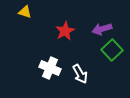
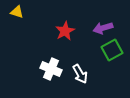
yellow triangle: moved 8 px left
purple arrow: moved 1 px right, 1 px up
green square: rotated 15 degrees clockwise
white cross: moved 1 px right, 1 px down
